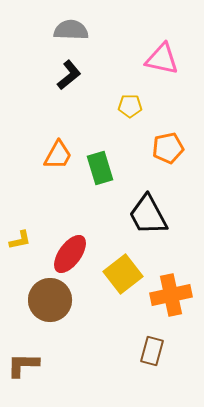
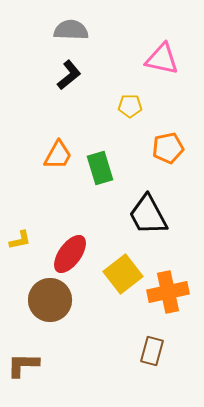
orange cross: moved 3 px left, 3 px up
